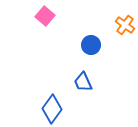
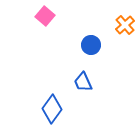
orange cross: rotated 12 degrees clockwise
